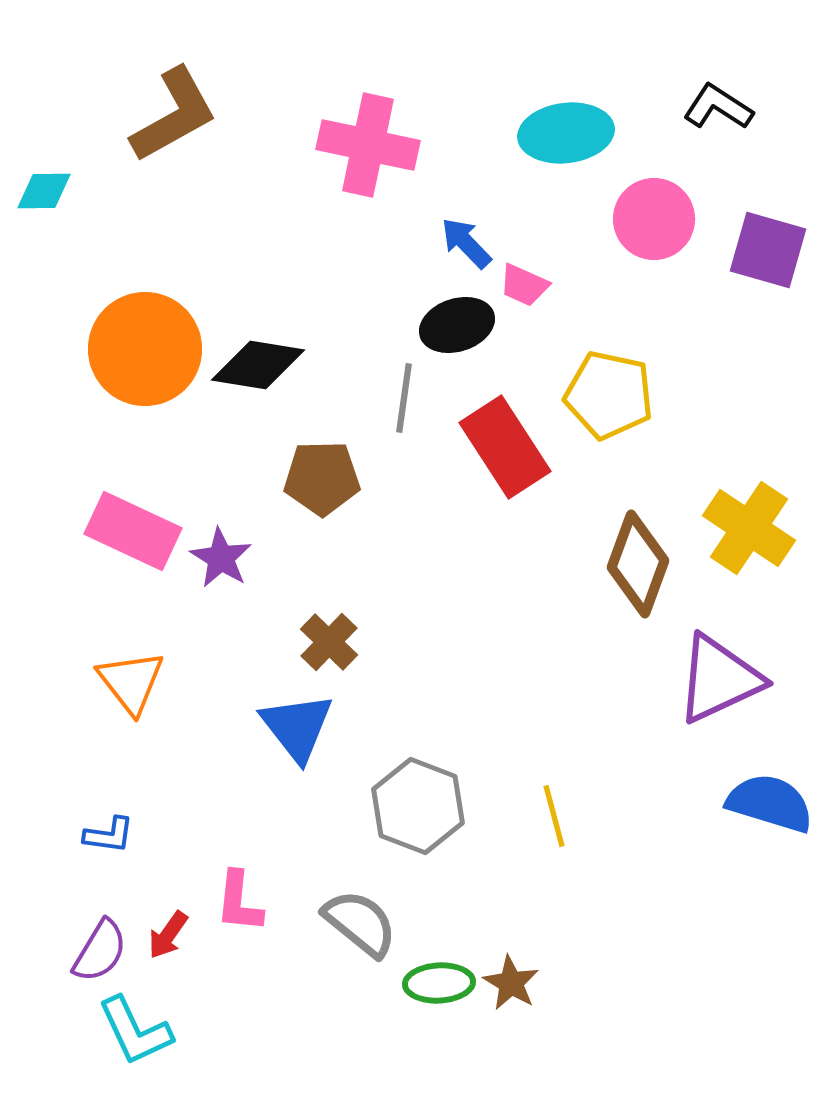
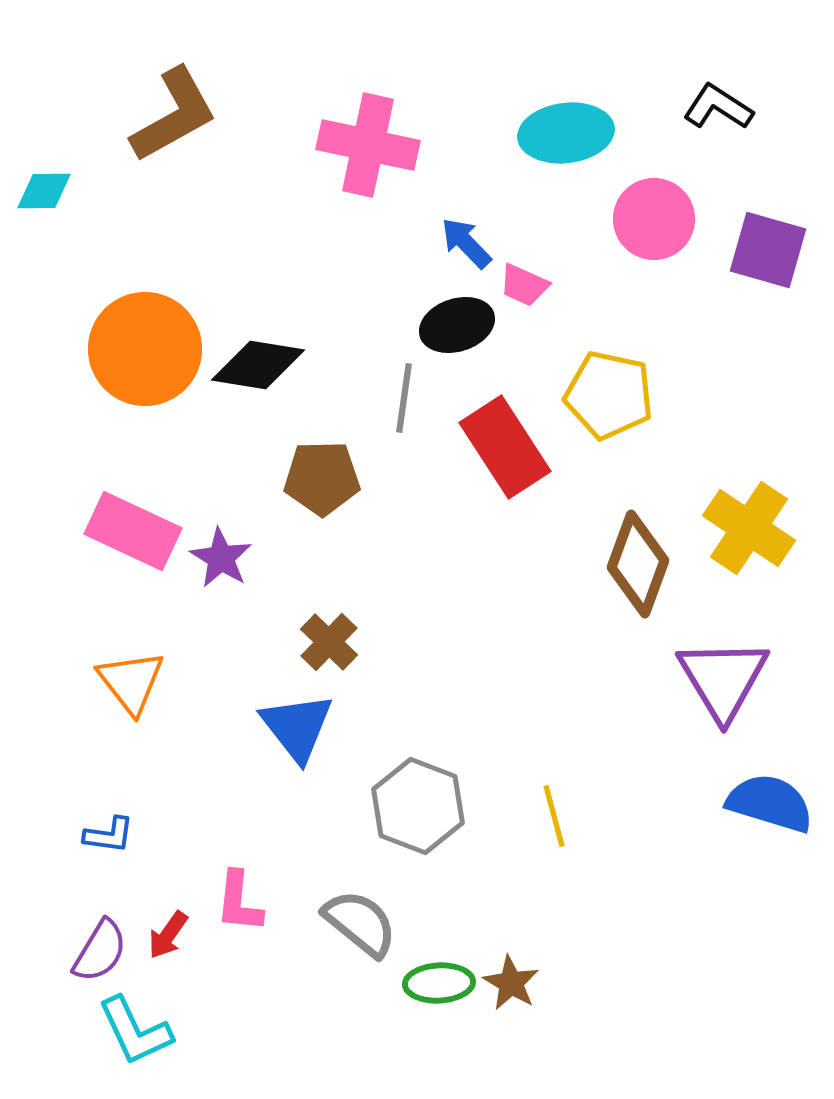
purple triangle: moved 4 px right; rotated 36 degrees counterclockwise
